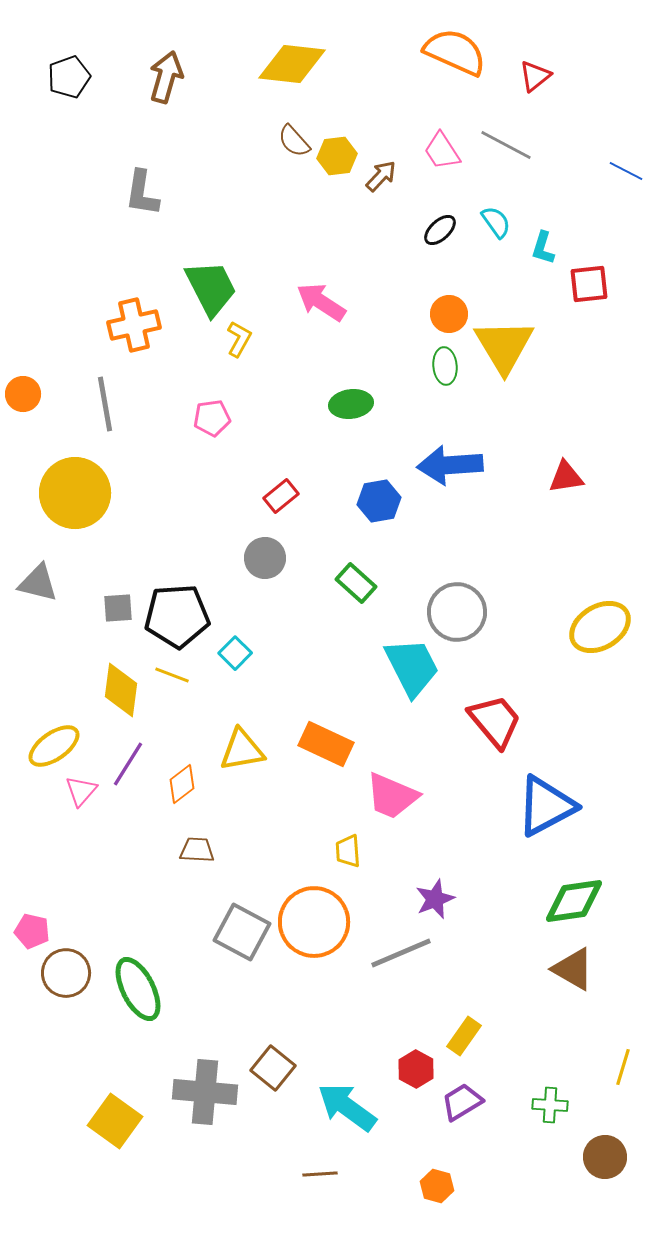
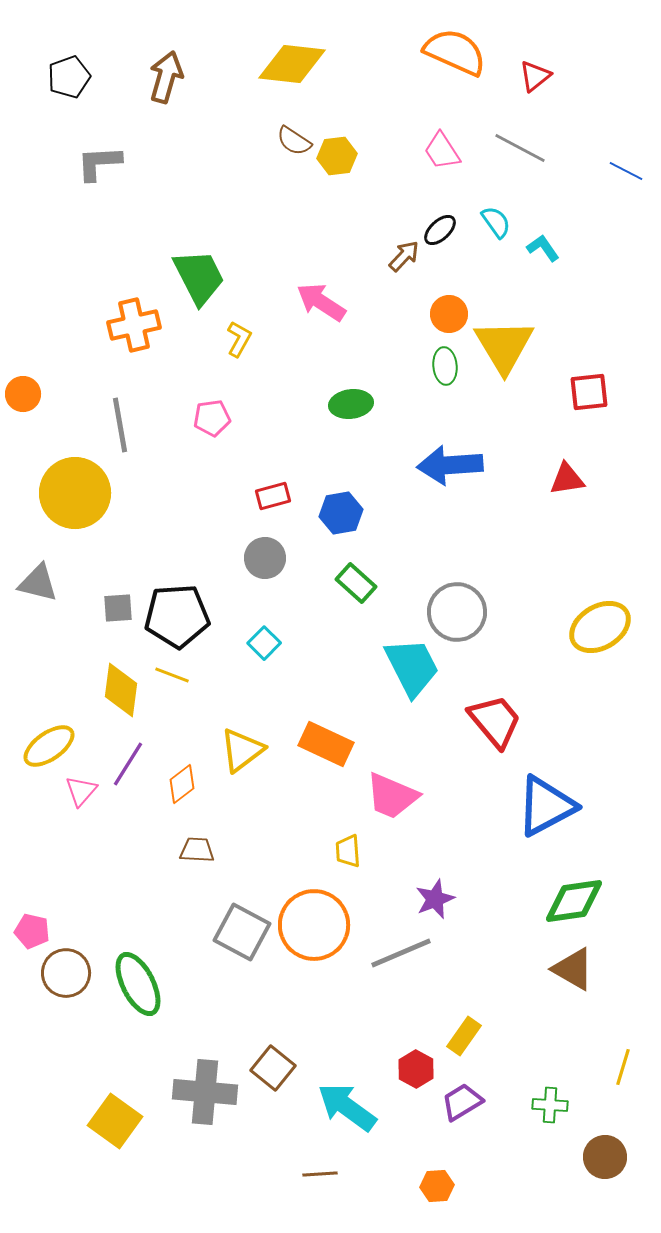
brown semicircle at (294, 141): rotated 15 degrees counterclockwise
gray line at (506, 145): moved 14 px right, 3 px down
brown arrow at (381, 176): moved 23 px right, 80 px down
gray L-shape at (142, 193): moved 43 px left, 30 px up; rotated 78 degrees clockwise
cyan L-shape at (543, 248): rotated 128 degrees clockwise
red square at (589, 284): moved 108 px down
green trapezoid at (211, 288): moved 12 px left, 11 px up
gray line at (105, 404): moved 15 px right, 21 px down
red triangle at (566, 477): moved 1 px right, 2 px down
red rectangle at (281, 496): moved 8 px left; rotated 24 degrees clockwise
blue hexagon at (379, 501): moved 38 px left, 12 px down
cyan square at (235, 653): moved 29 px right, 10 px up
yellow ellipse at (54, 746): moved 5 px left
yellow triangle at (242, 750): rotated 27 degrees counterclockwise
orange circle at (314, 922): moved 3 px down
green ellipse at (138, 989): moved 5 px up
orange hexagon at (437, 1186): rotated 20 degrees counterclockwise
